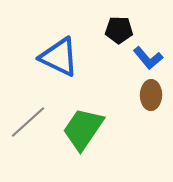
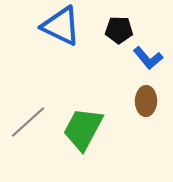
blue triangle: moved 2 px right, 31 px up
brown ellipse: moved 5 px left, 6 px down
green trapezoid: rotated 6 degrees counterclockwise
